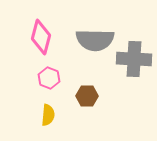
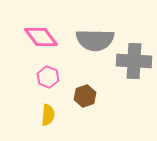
pink diamond: rotated 52 degrees counterclockwise
gray cross: moved 2 px down
pink hexagon: moved 1 px left, 1 px up
brown hexagon: moved 2 px left; rotated 20 degrees counterclockwise
